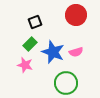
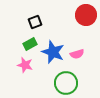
red circle: moved 10 px right
green rectangle: rotated 16 degrees clockwise
pink semicircle: moved 1 px right, 2 px down
